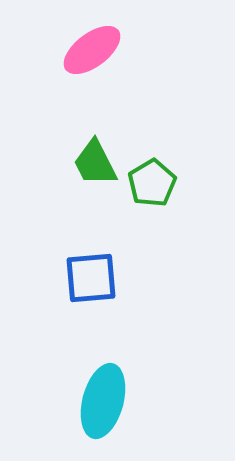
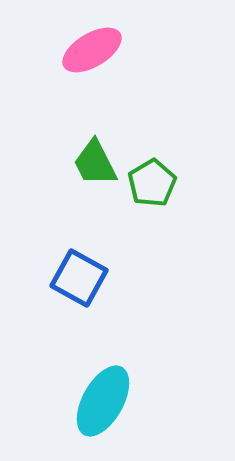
pink ellipse: rotated 6 degrees clockwise
blue square: moved 12 px left; rotated 34 degrees clockwise
cyan ellipse: rotated 14 degrees clockwise
